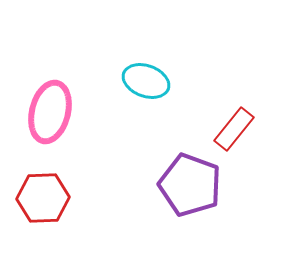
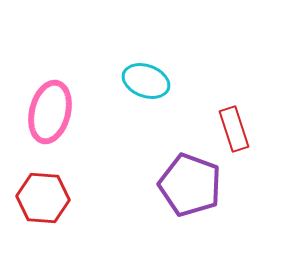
red rectangle: rotated 57 degrees counterclockwise
red hexagon: rotated 6 degrees clockwise
